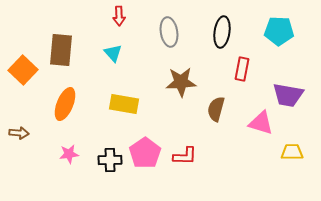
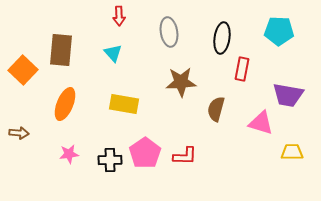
black ellipse: moved 6 px down
